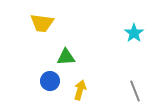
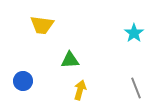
yellow trapezoid: moved 2 px down
green triangle: moved 4 px right, 3 px down
blue circle: moved 27 px left
gray line: moved 1 px right, 3 px up
